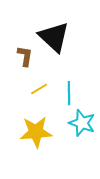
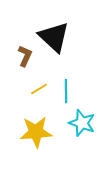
brown L-shape: rotated 15 degrees clockwise
cyan line: moved 3 px left, 2 px up
